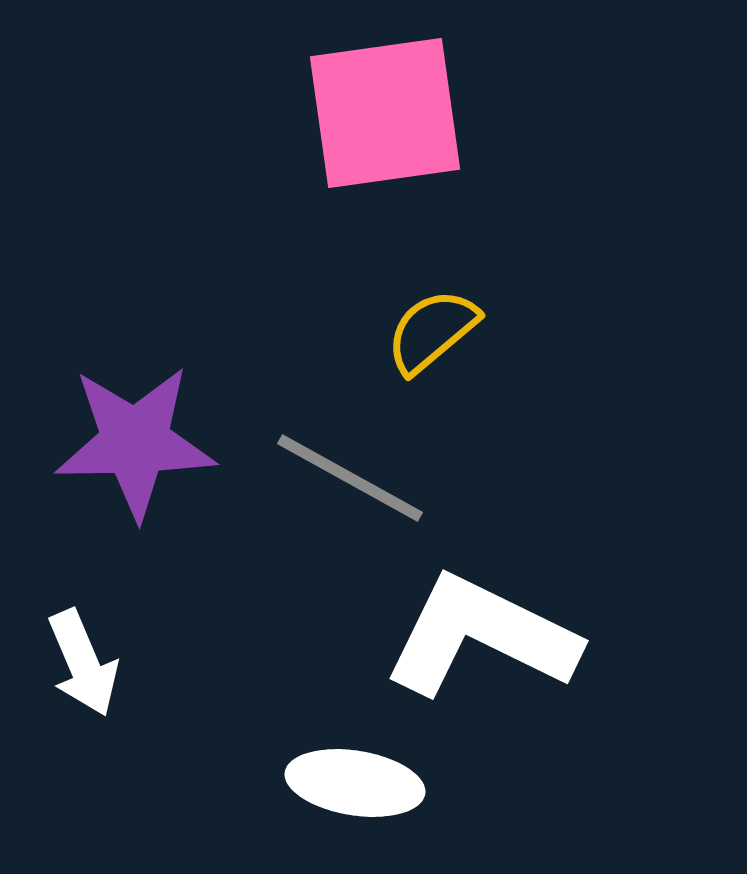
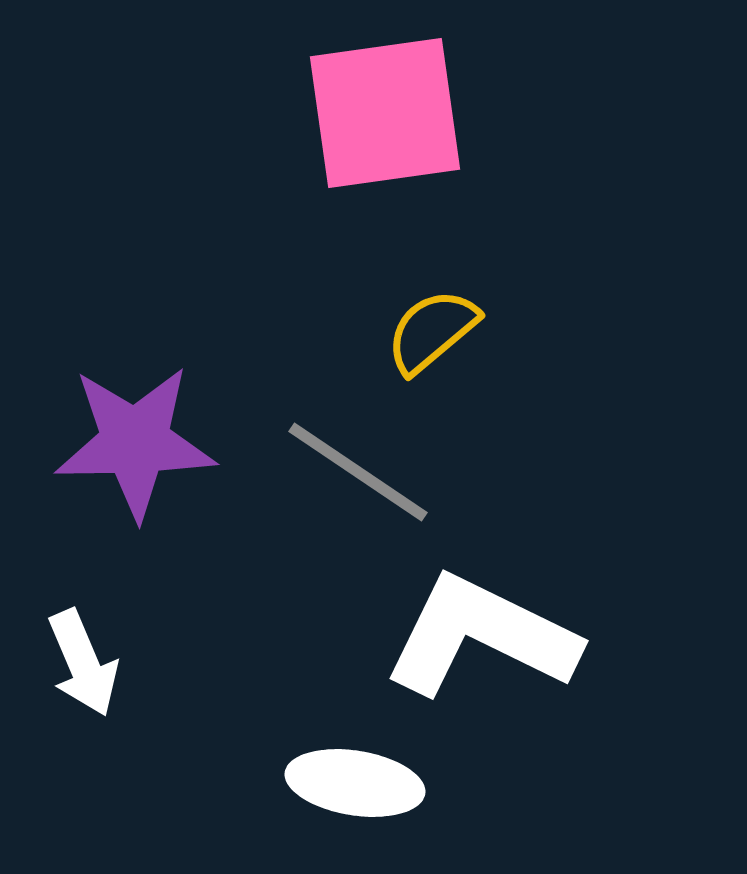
gray line: moved 8 px right, 6 px up; rotated 5 degrees clockwise
